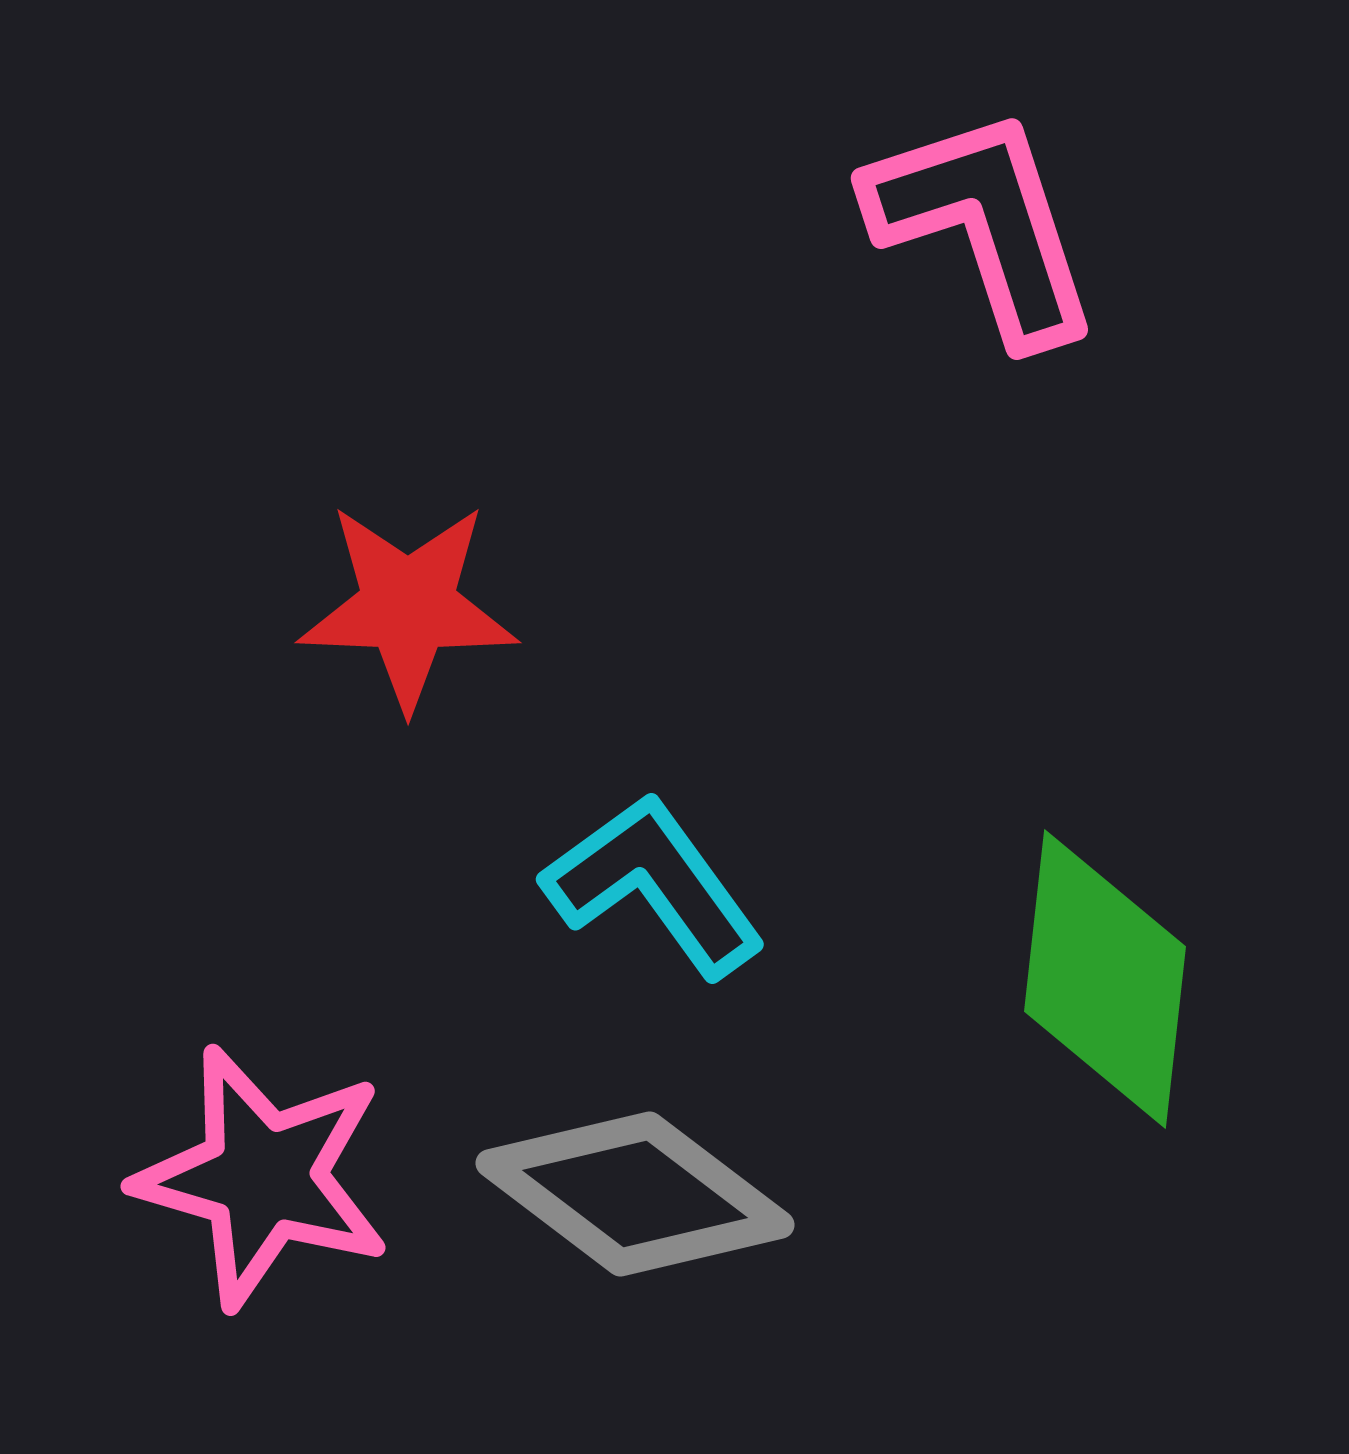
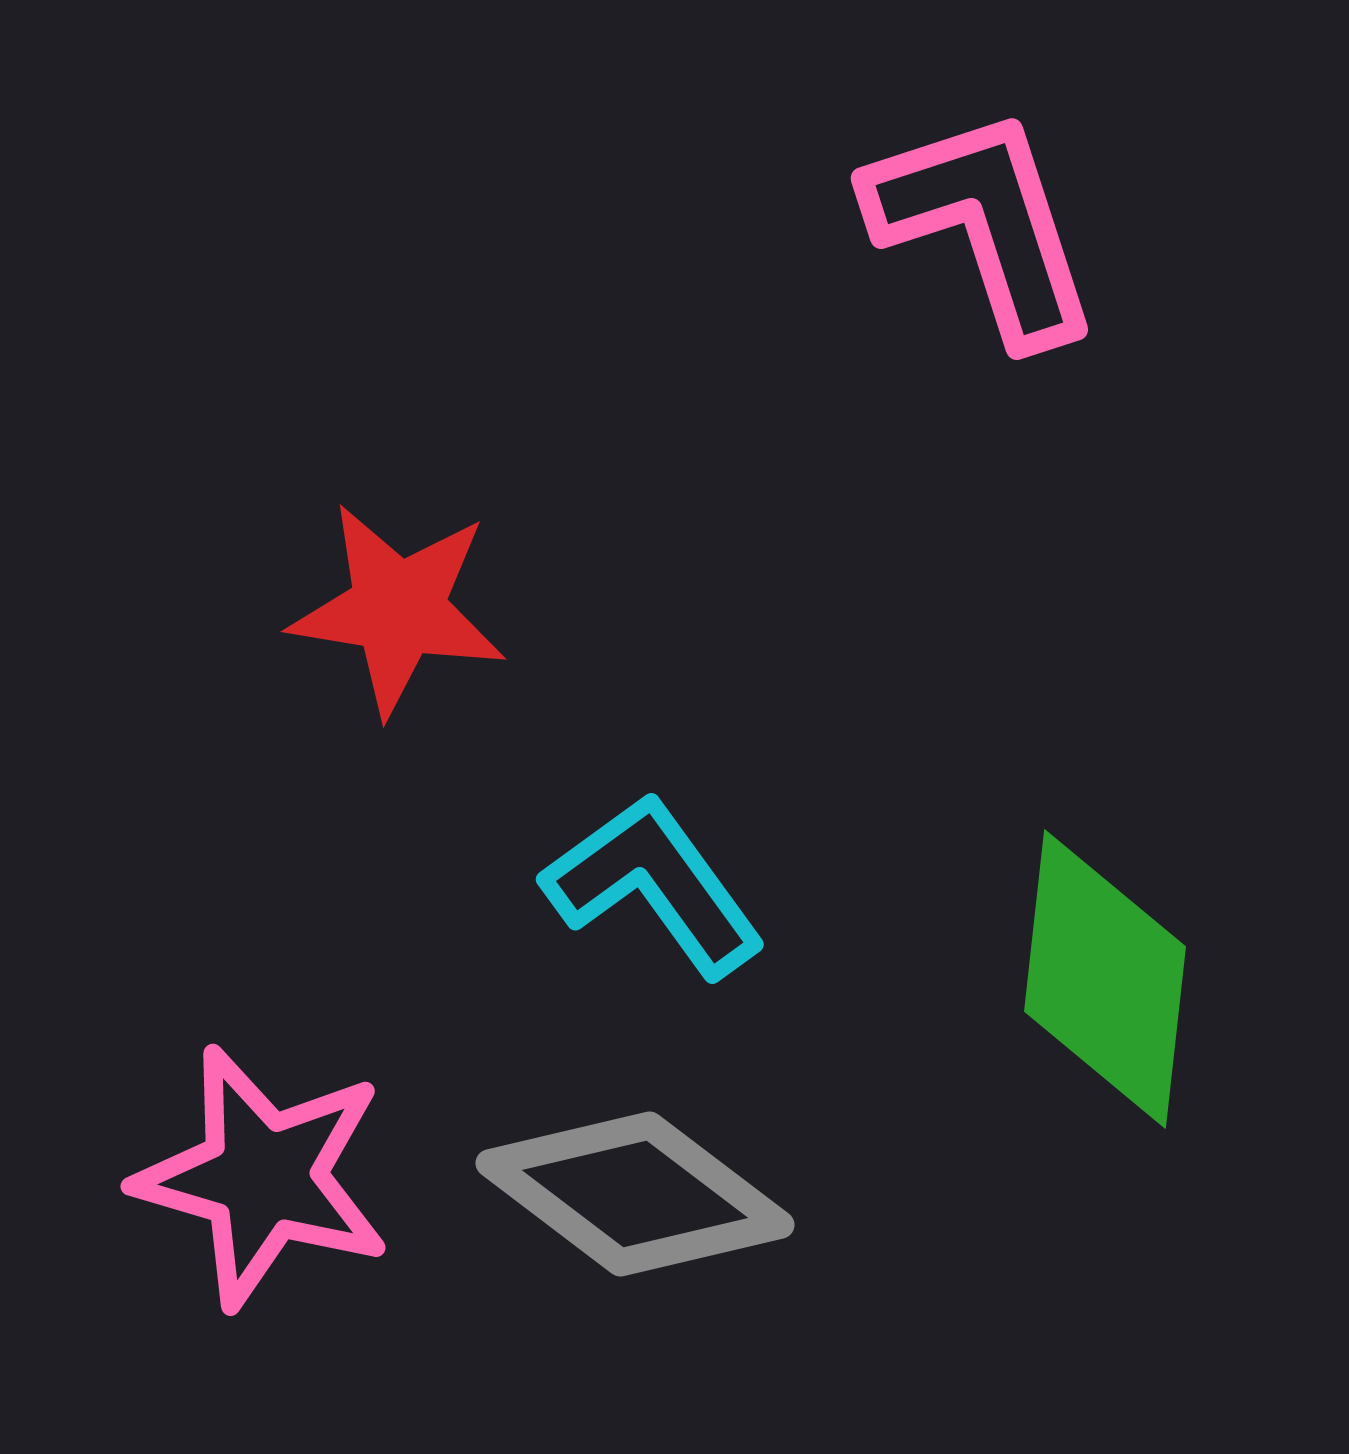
red star: moved 10 px left, 3 px down; rotated 7 degrees clockwise
